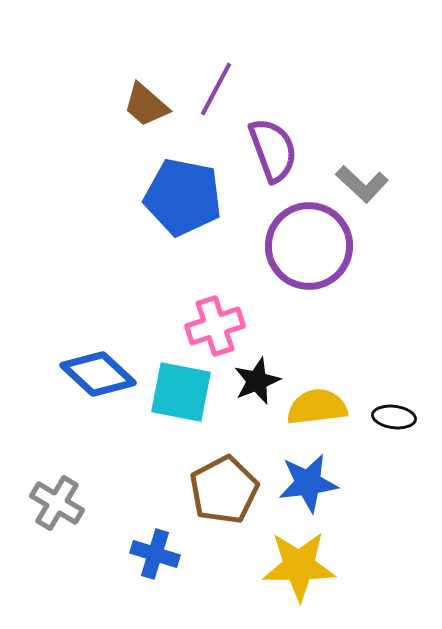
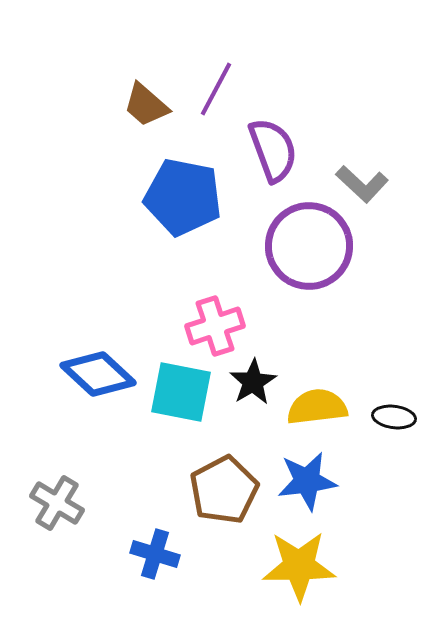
black star: moved 4 px left, 1 px down; rotated 9 degrees counterclockwise
blue star: moved 1 px left, 2 px up
